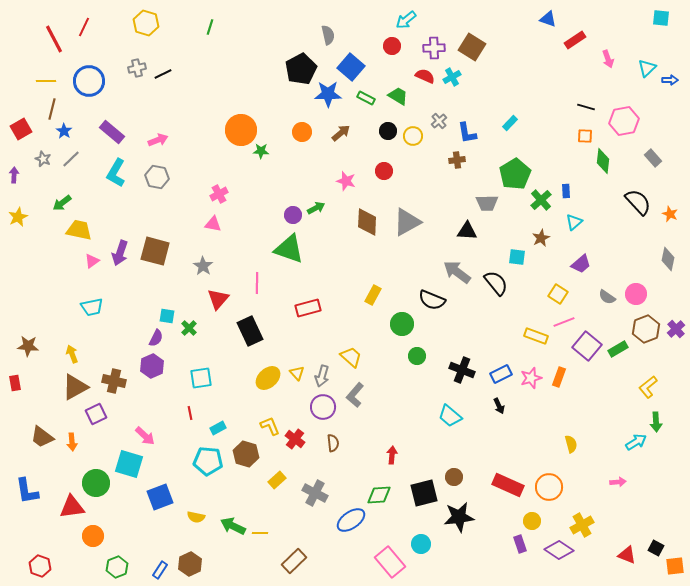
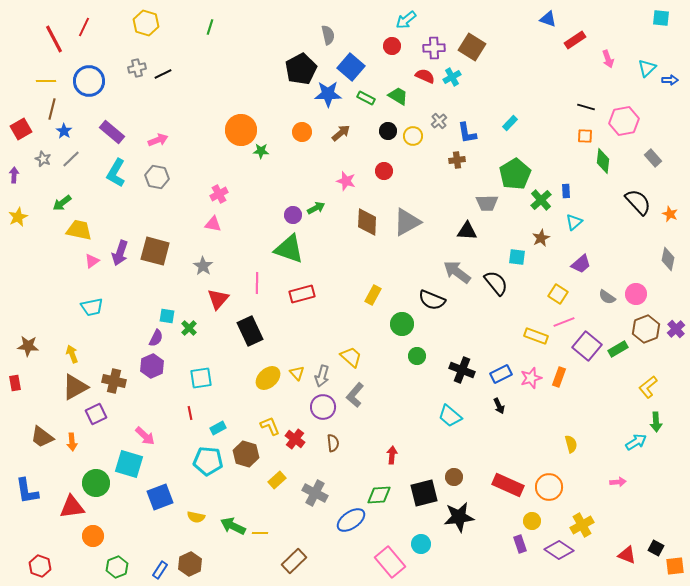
red rectangle at (308, 308): moved 6 px left, 14 px up
